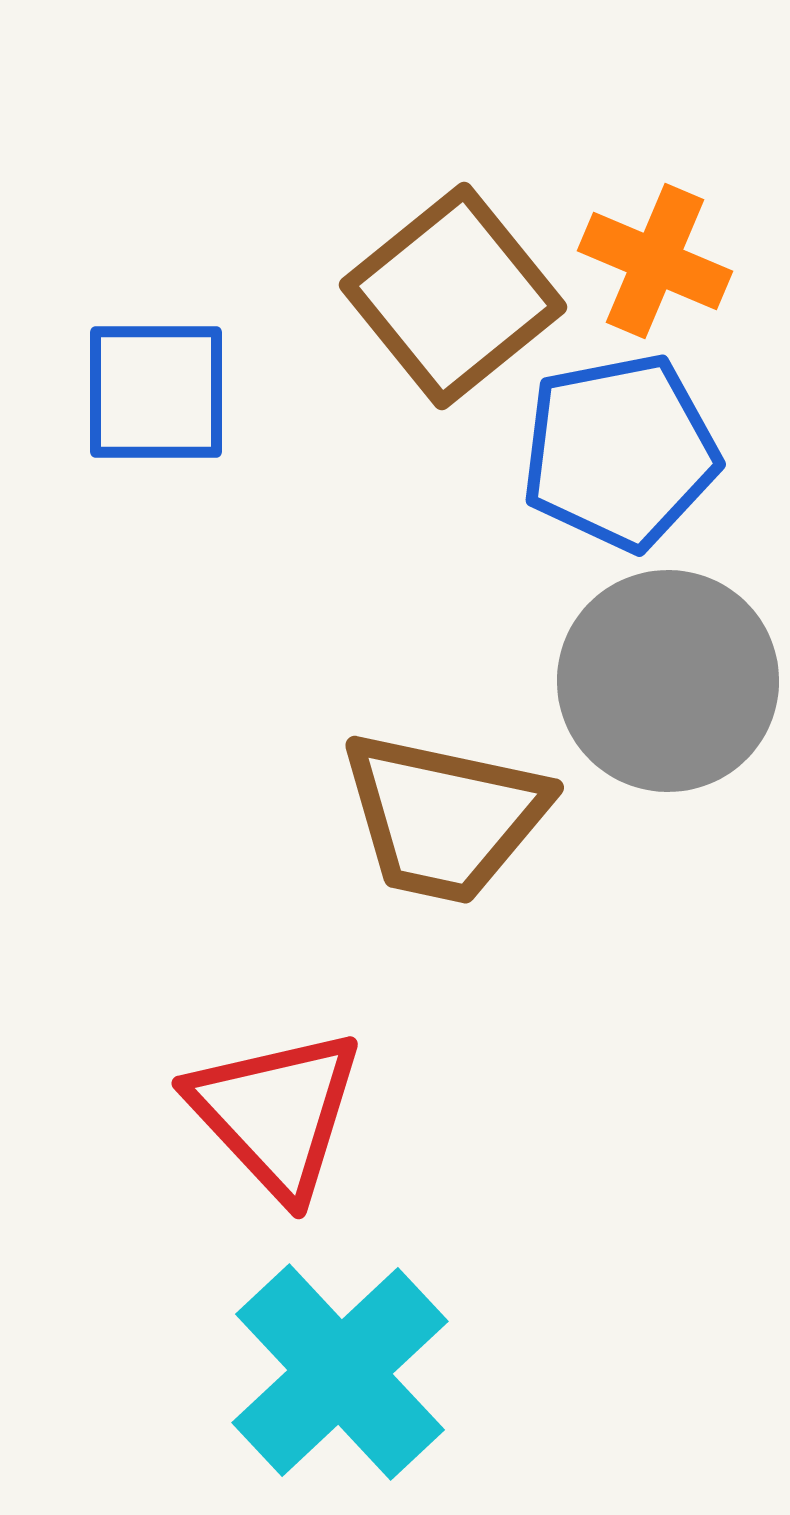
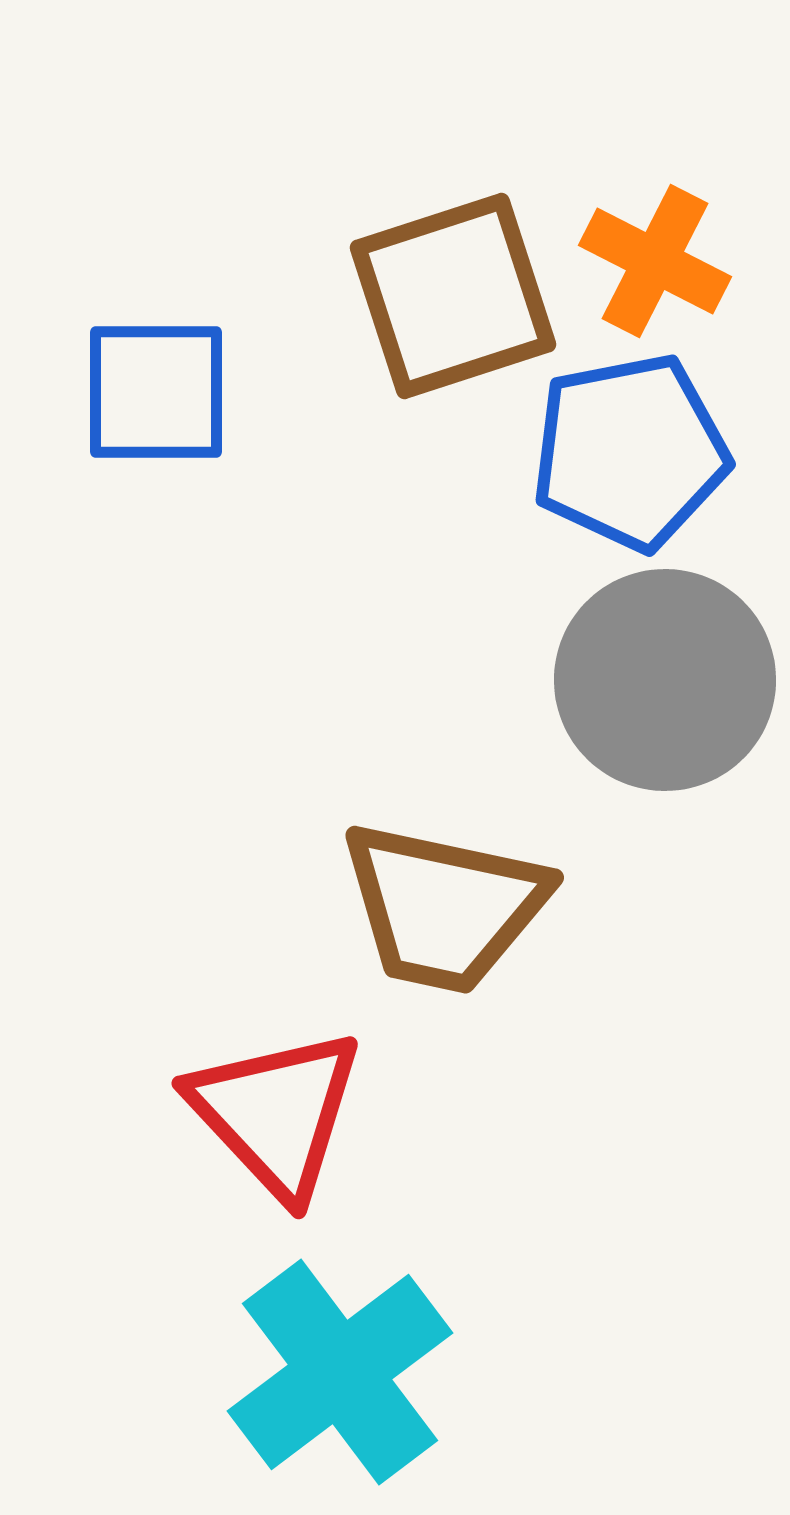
orange cross: rotated 4 degrees clockwise
brown square: rotated 21 degrees clockwise
blue pentagon: moved 10 px right
gray circle: moved 3 px left, 1 px up
brown trapezoid: moved 90 px down
cyan cross: rotated 6 degrees clockwise
